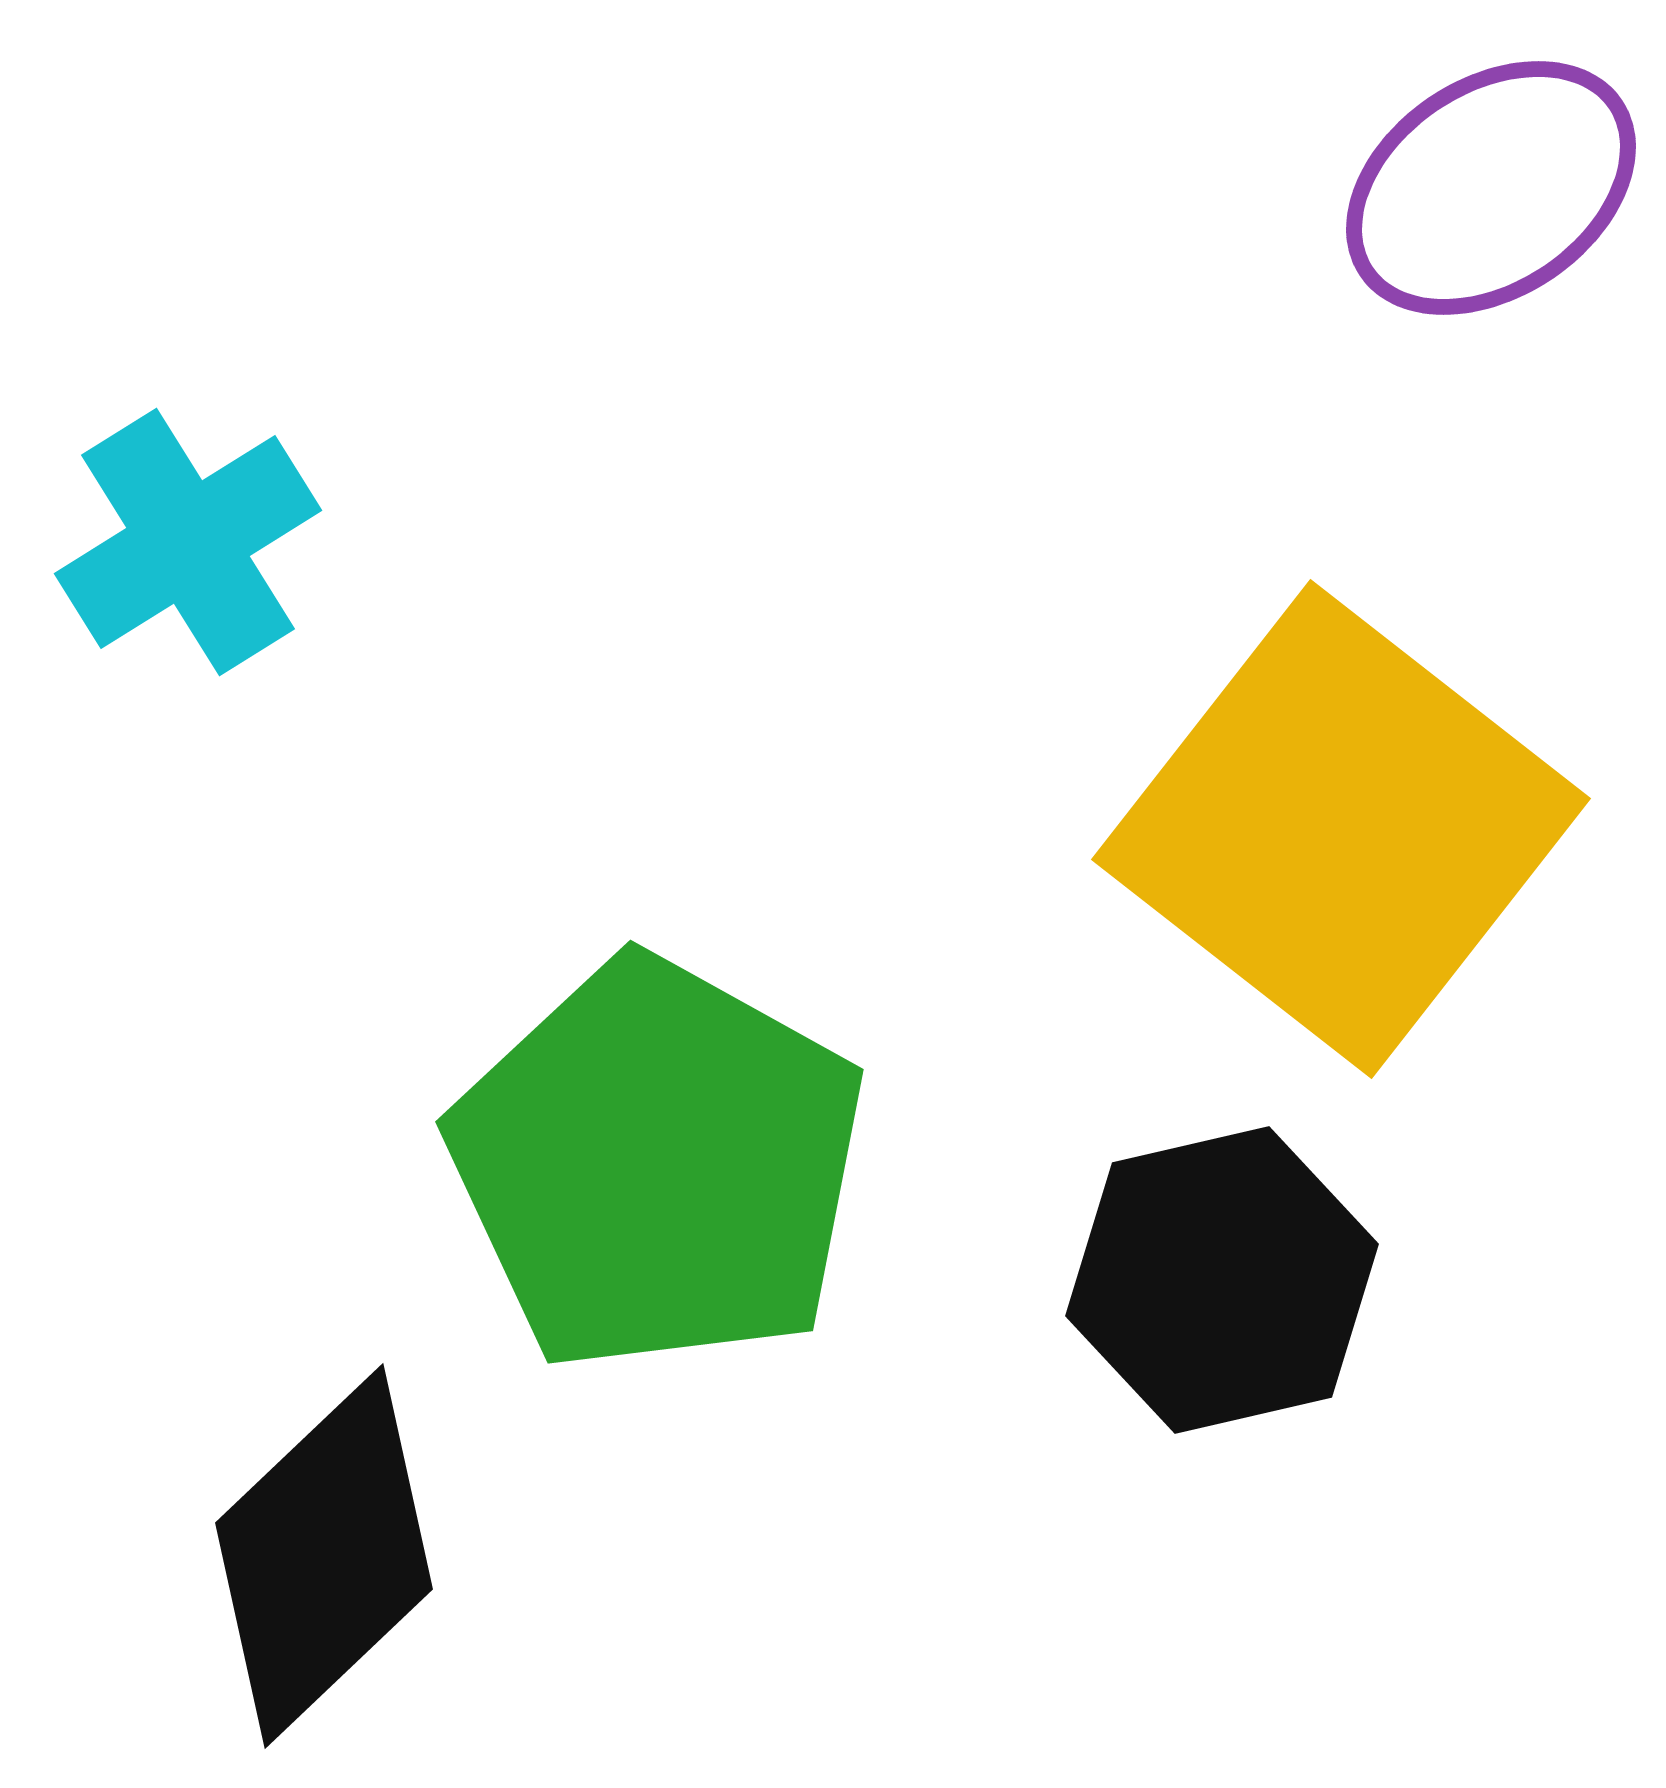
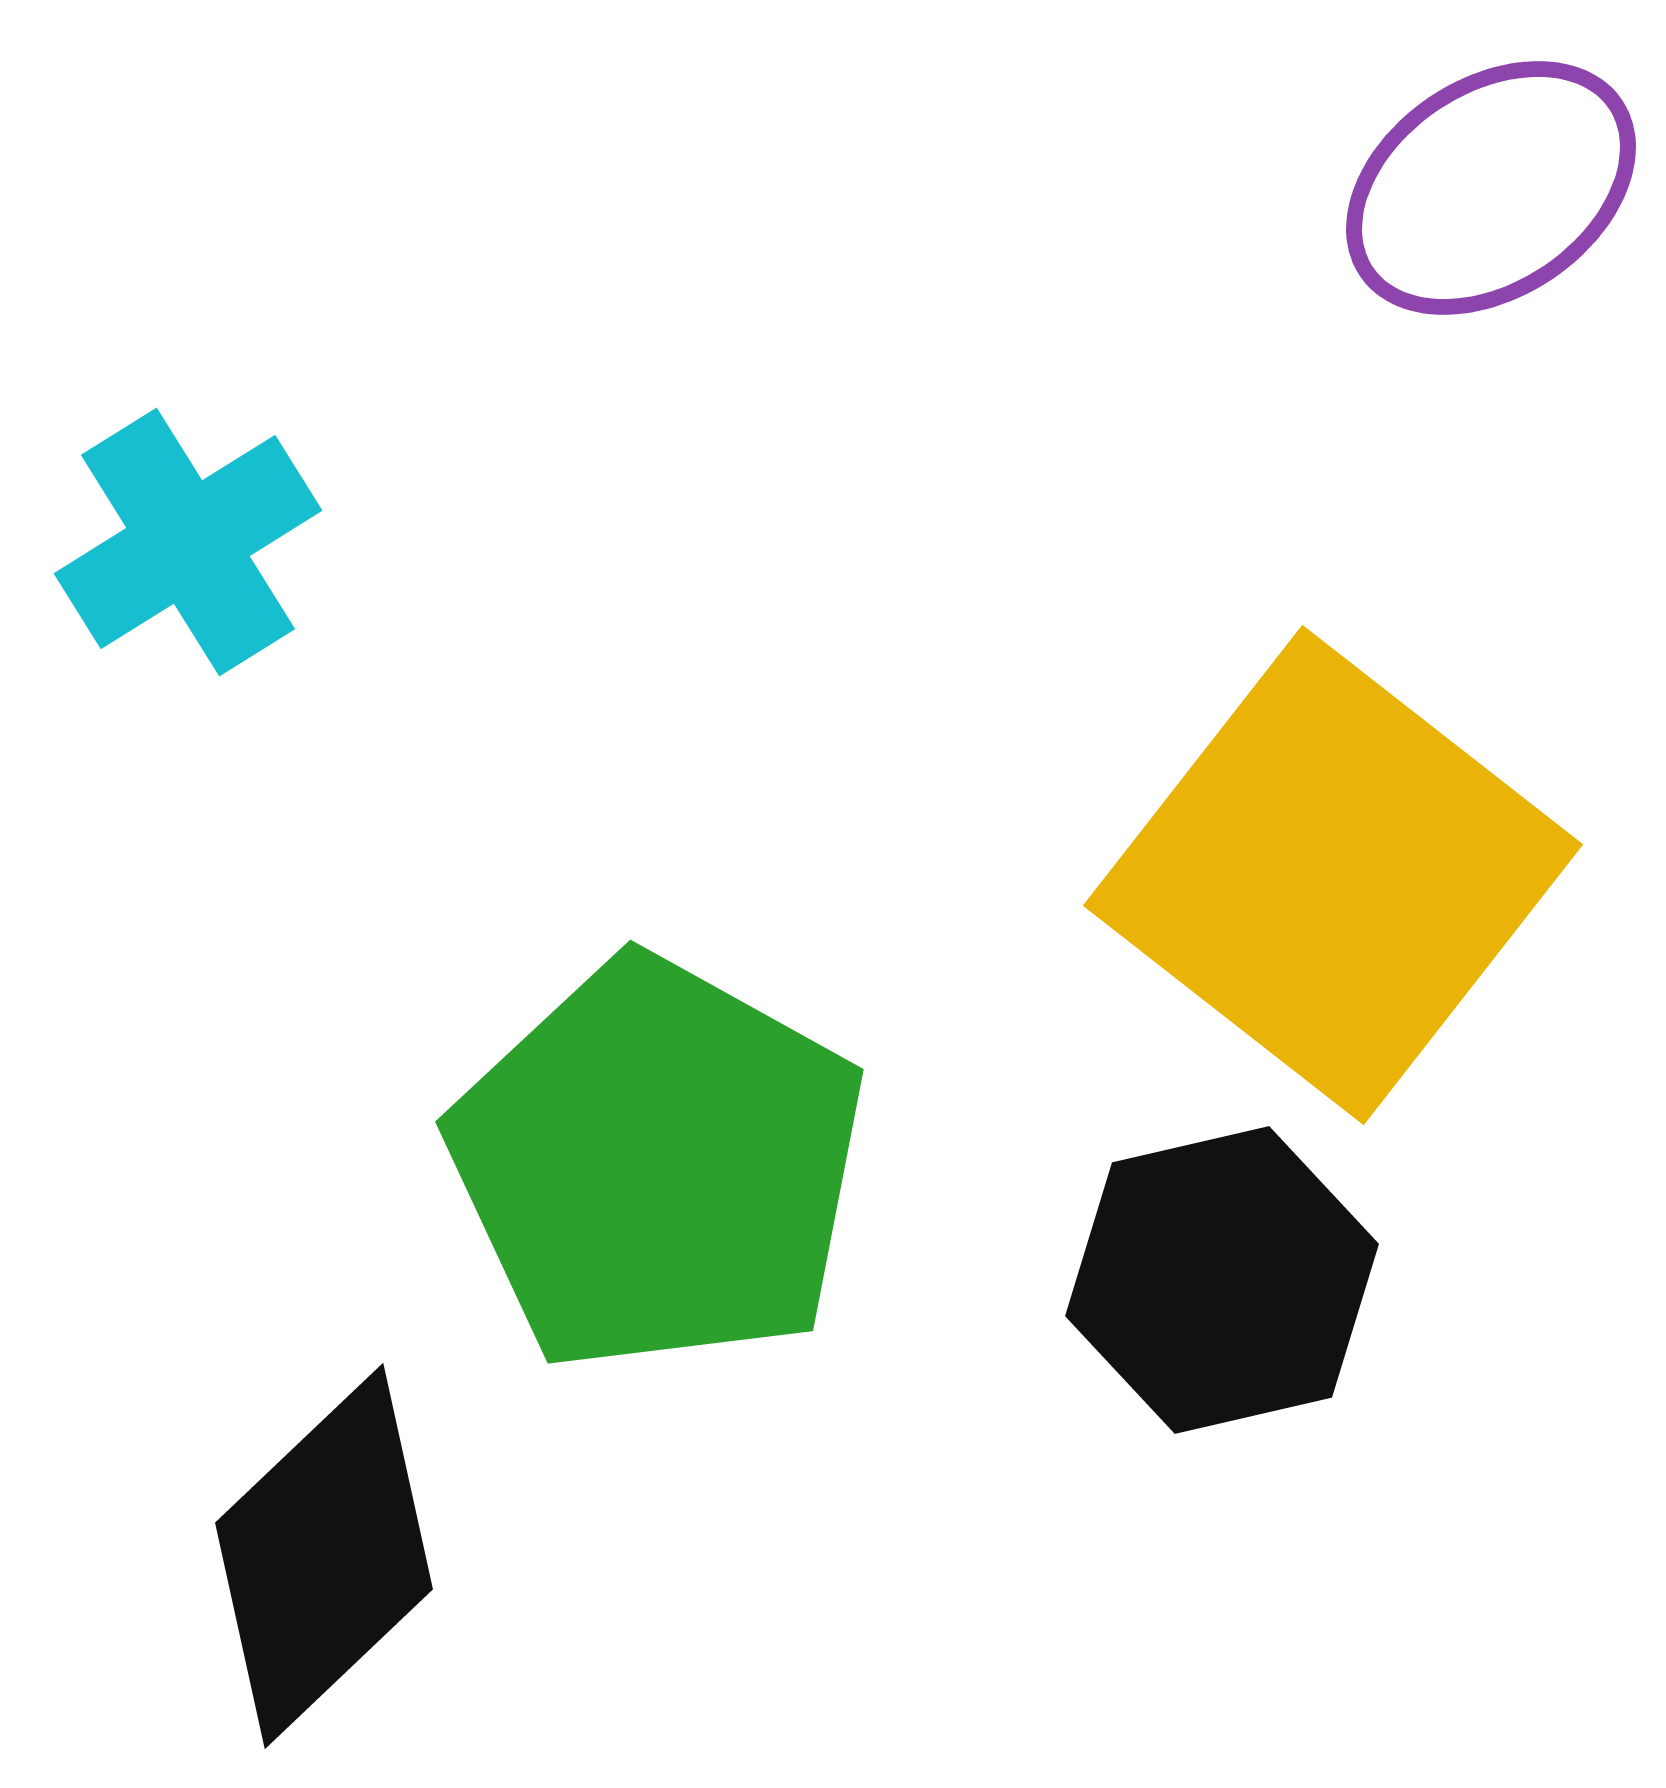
yellow square: moved 8 px left, 46 px down
